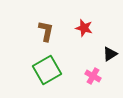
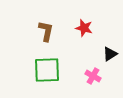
green square: rotated 28 degrees clockwise
